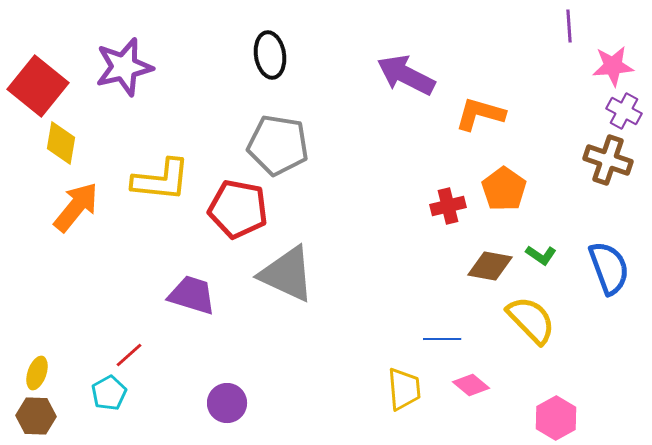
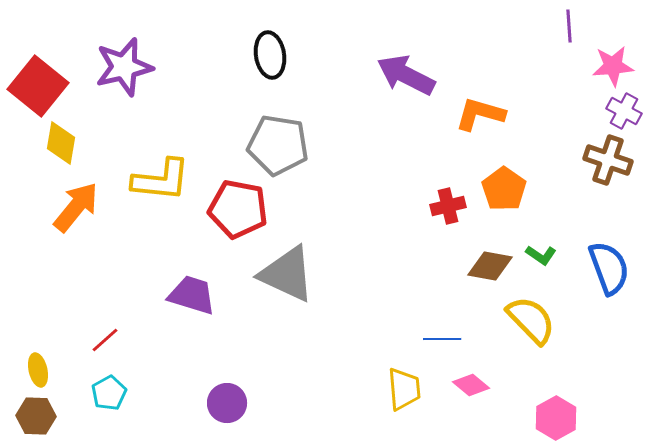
red line: moved 24 px left, 15 px up
yellow ellipse: moved 1 px right, 3 px up; rotated 32 degrees counterclockwise
